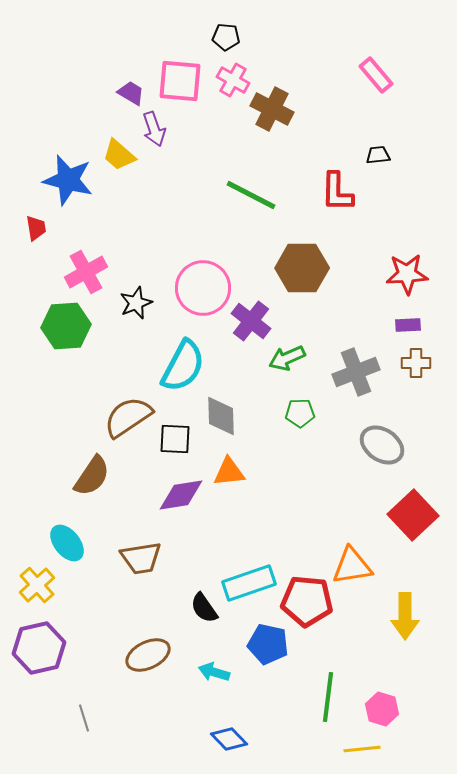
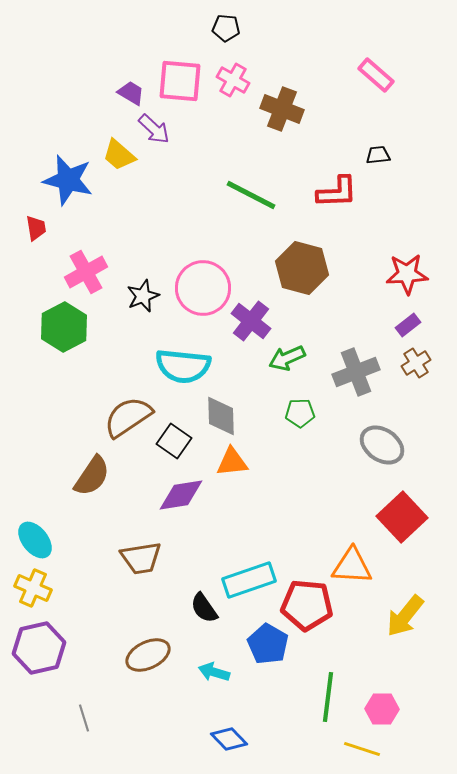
black pentagon at (226, 37): moved 9 px up
pink rectangle at (376, 75): rotated 9 degrees counterclockwise
brown cross at (272, 109): moved 10 px right; rotated 6 degrees counterclockwise
purple arrow at (154, 129): rotated 28 degrees counterclockwise
red L-shape at (337, 192): rotated 93 degrees counterclockwise
brown hexagon at (302, 268): rotated 15 degrees clockwise
black star at (136, 303): moved 7 px right, 7 px up
purple rectangle at (408, 325): rotated 35 degrees counterclockwise
green hexagon at (66, 326): moved 2 px left, 1 px down; rotated 24 degrees counterclockwise
brown cross at (416, 363): rotated 32 degrees counterclockwise
cyan semicircle at (183, 366): rotated 68 degrees clockwise
black square at (175, 439): moved 1 px left, 2 px down; rotated 32 degrees clockwise
orange triangle at (229, 472): moved 3 px right, 10 px up
red square at (413, 515): moved 11 px left, 2 px down
cyan ellipse at (67, 543): moved 32 px left, 3 px up
orange triangle at (352, 566): rotated 12 degrees clockwise
cyan rectangle at (249, 583): moved 3 px up
yellow cross at (37, 585): moved 4 px left, 3 px down; rotated 24 degrees counterclockwise
red pentagon at (307, 601): moved 4 px down
yellow arrow at (405, 616): rotated 39 degrees clockwise
blue pentagon at (268, 644): rotated 18 degrees clockwise
pink hexagon at (382, 709): rotated 16 degrees counterclockwise
yellow line at (362, 749): rotated 24 degrees clockwise
